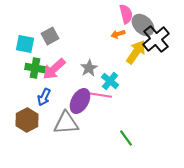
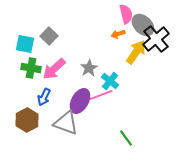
gray square: moved 1 px left; rotated 18 degrees counterclockwise
green cross: moved 4 px left
pink line: moved 1 px right; rotated 30 degrees counterclockwise
gray triangle: rotated 24 degrees clockwise
